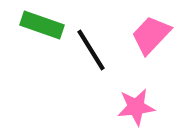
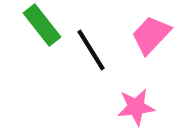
green rectangle: rotated 33 degrees clockwise
